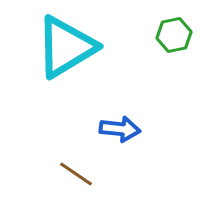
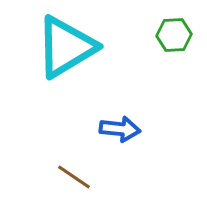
green hexagon: rotated 8 degrees clockwise
brown line: moved 2 px left, 3 px down
